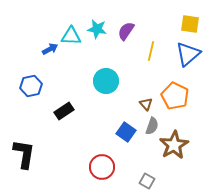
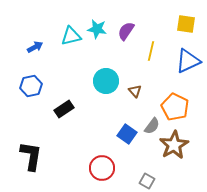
yellow square: moved 4 px left
cyan triangle: rotated 15 degrees counterclockwise
blue arrow: moved 15 px left, 2 px up
blue triangle: moved 7 px down; rotated 16 degrees clockwise
orange pentagon: moved 11 px down
brown triangle: moved 11 px left, 13 px up
black rectangle: moved 2 px up
gray semicircle: rotated 18 degrees clockwise
blue square: moved 1 px right, 2 px down
black L-shape: moved 7 px right, 2 px down
red circle: moved 1 px down
